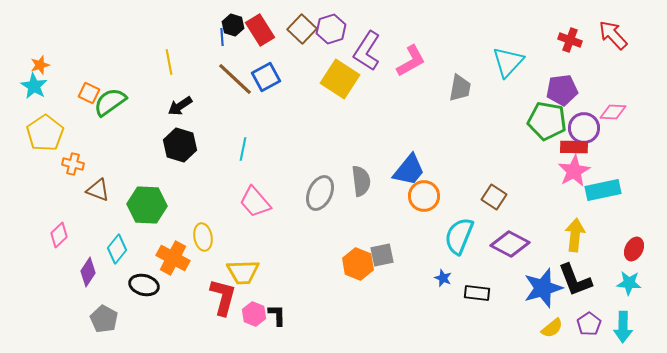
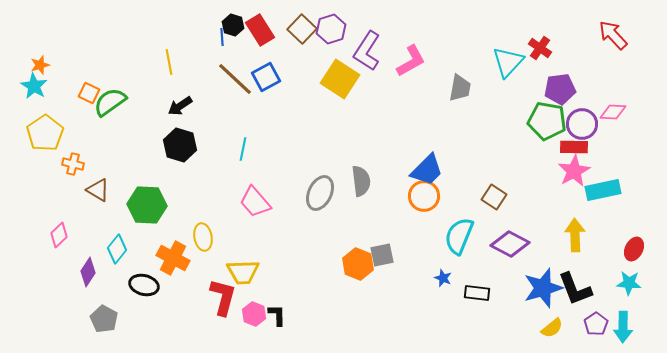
red cross at (570, 40): moved 30 px left, 8 px down; rotated 15 degrees clockwise
purple pentagon at (562, 90): moved 2 px left, 1 px up
purple circle at (584, 128): moved 2 px left, 4 px up
blue trapezoid at (409, 170): moved 18 px right; rotated 6 degrees clockwise
brown triangle at (98, 190): rotated 10 degrees clockwise
yellow arrow at (575, 235): rotated 8 degrees counterclockwise
black L-shape at (575, 280): moved 9 px down
purple pentagon at (589, 324): moved 7 px right
